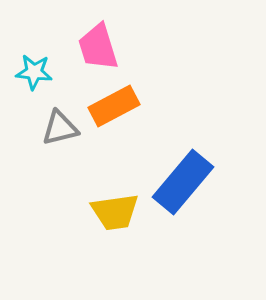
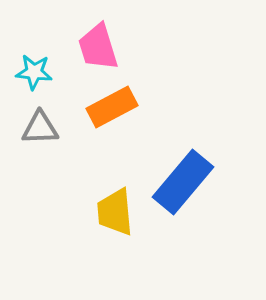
orange rectangle: moved 2 px left, 1 px down
gray triangle: moved 20 px left; rotated 12 degrees clockwise
yellow trapezoid: rotated 93 degrees clockwise
